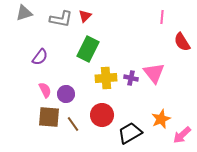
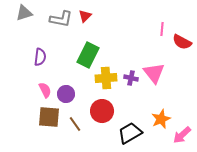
pink line: moved 12 px down
red semicircle: rotated 30 degrees counterclockwise
green rectangle: moved 6 px down
purple semicircle: rotated 30 degrees counterclockwise
red circle: moved 4 px up
brown line: moved 2 px right
